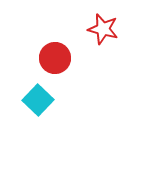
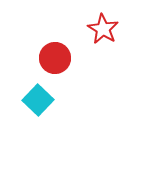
red star: rotated 16 degrees clockwise
